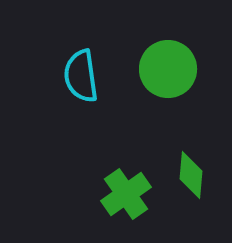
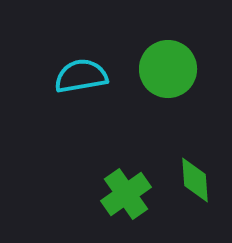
cyan semicircle: rotated 88 degrees clockwise
green diamond: moved 4 px right, 5 px down; rotated 9 degrees counterclockwise
